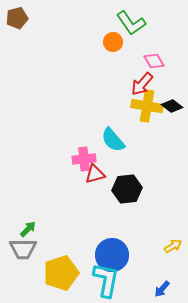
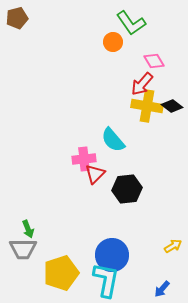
red triangle: rotated 30 degrees counterclockwise
green arrow: rotated 114 degrees clockwise
